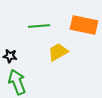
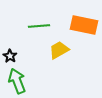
yellow trapezoid: moved 1 px right, 2 px up
black star: rotated 24 degrees clockwise
green arrow: moved 1 px up
